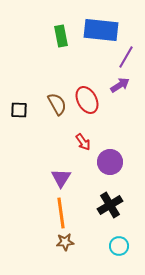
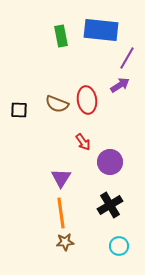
purple line: moved 1 px right, 1 px down
red ellipse: rotated 20 degrees clockwise
brown semicircle: rotated 140 degrees clockwise
